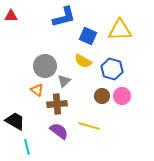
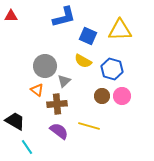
cyan line: rotated 21 degrees counterclockwise
